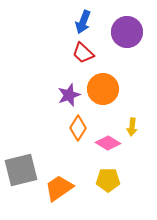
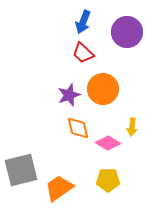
orange diamond: rotated 45 degrees counterclockwise
